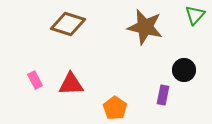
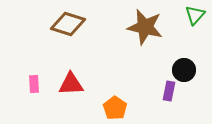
pink rectangle: moved 1 px left, 4 px down; rotated 24 degrees clockwise
purple rectangle: moved 6 px right, 4 px up
